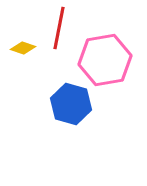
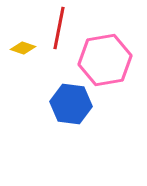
blue hexagon: rotated 9 degrees counterclockwise
